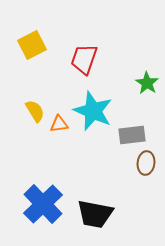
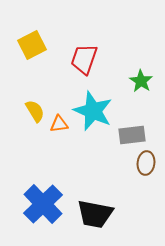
green star: moved 6 px left, 2 px up
